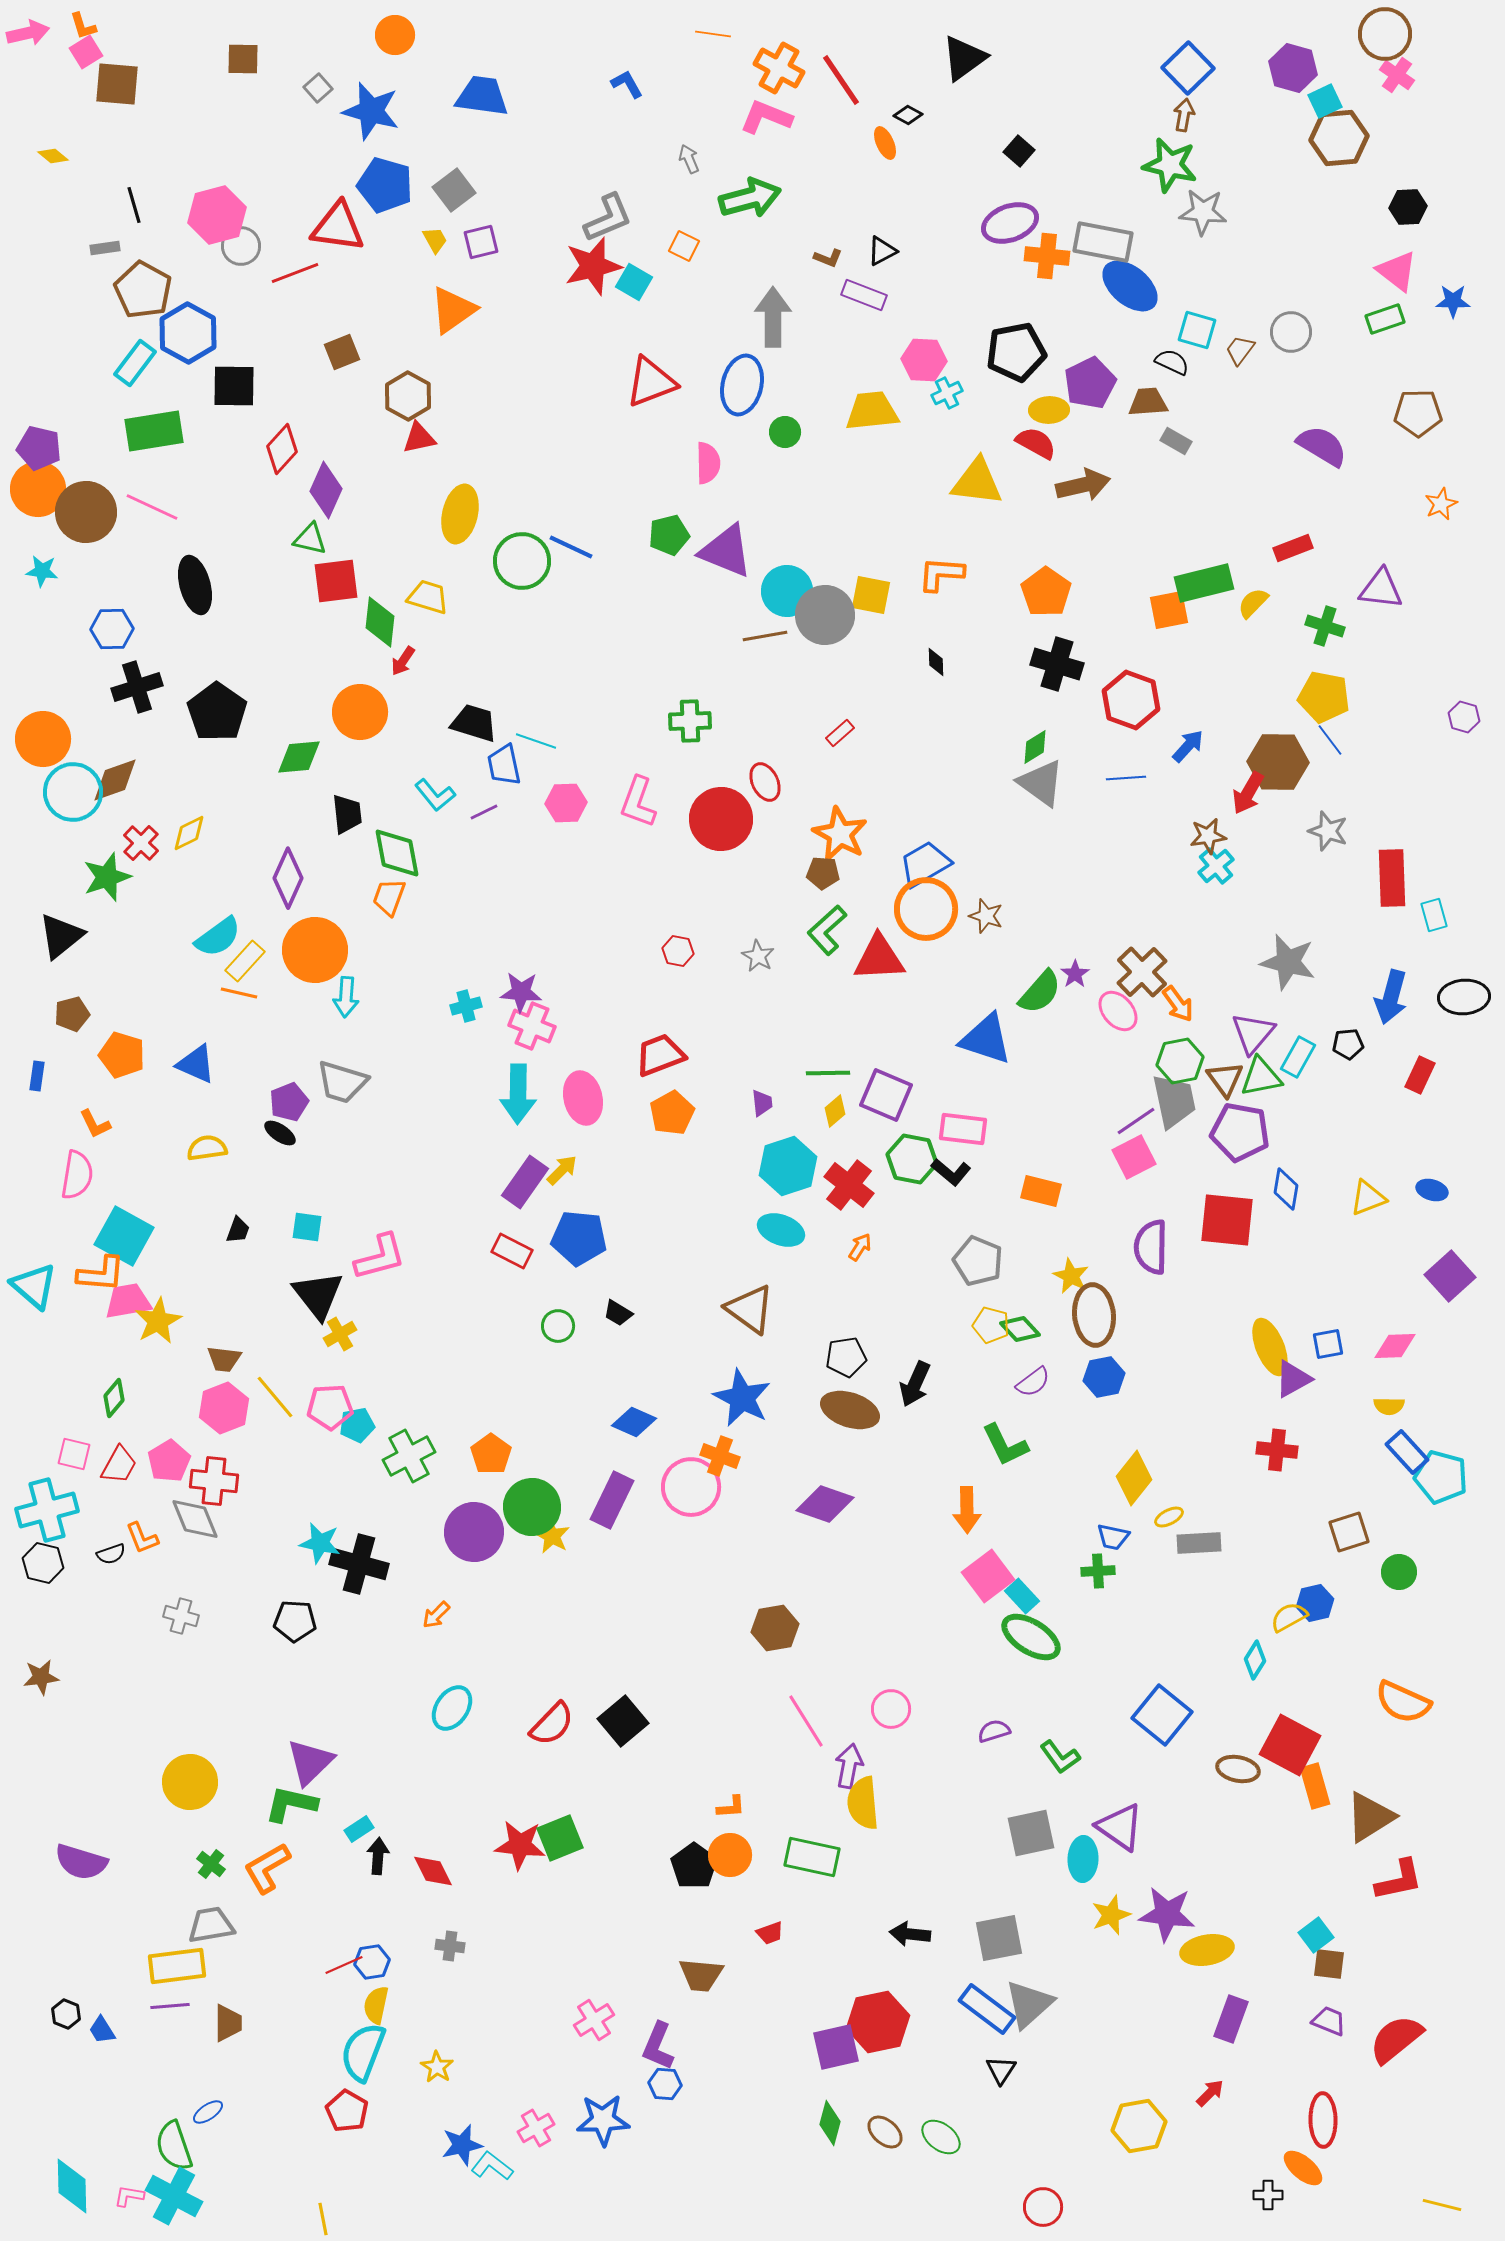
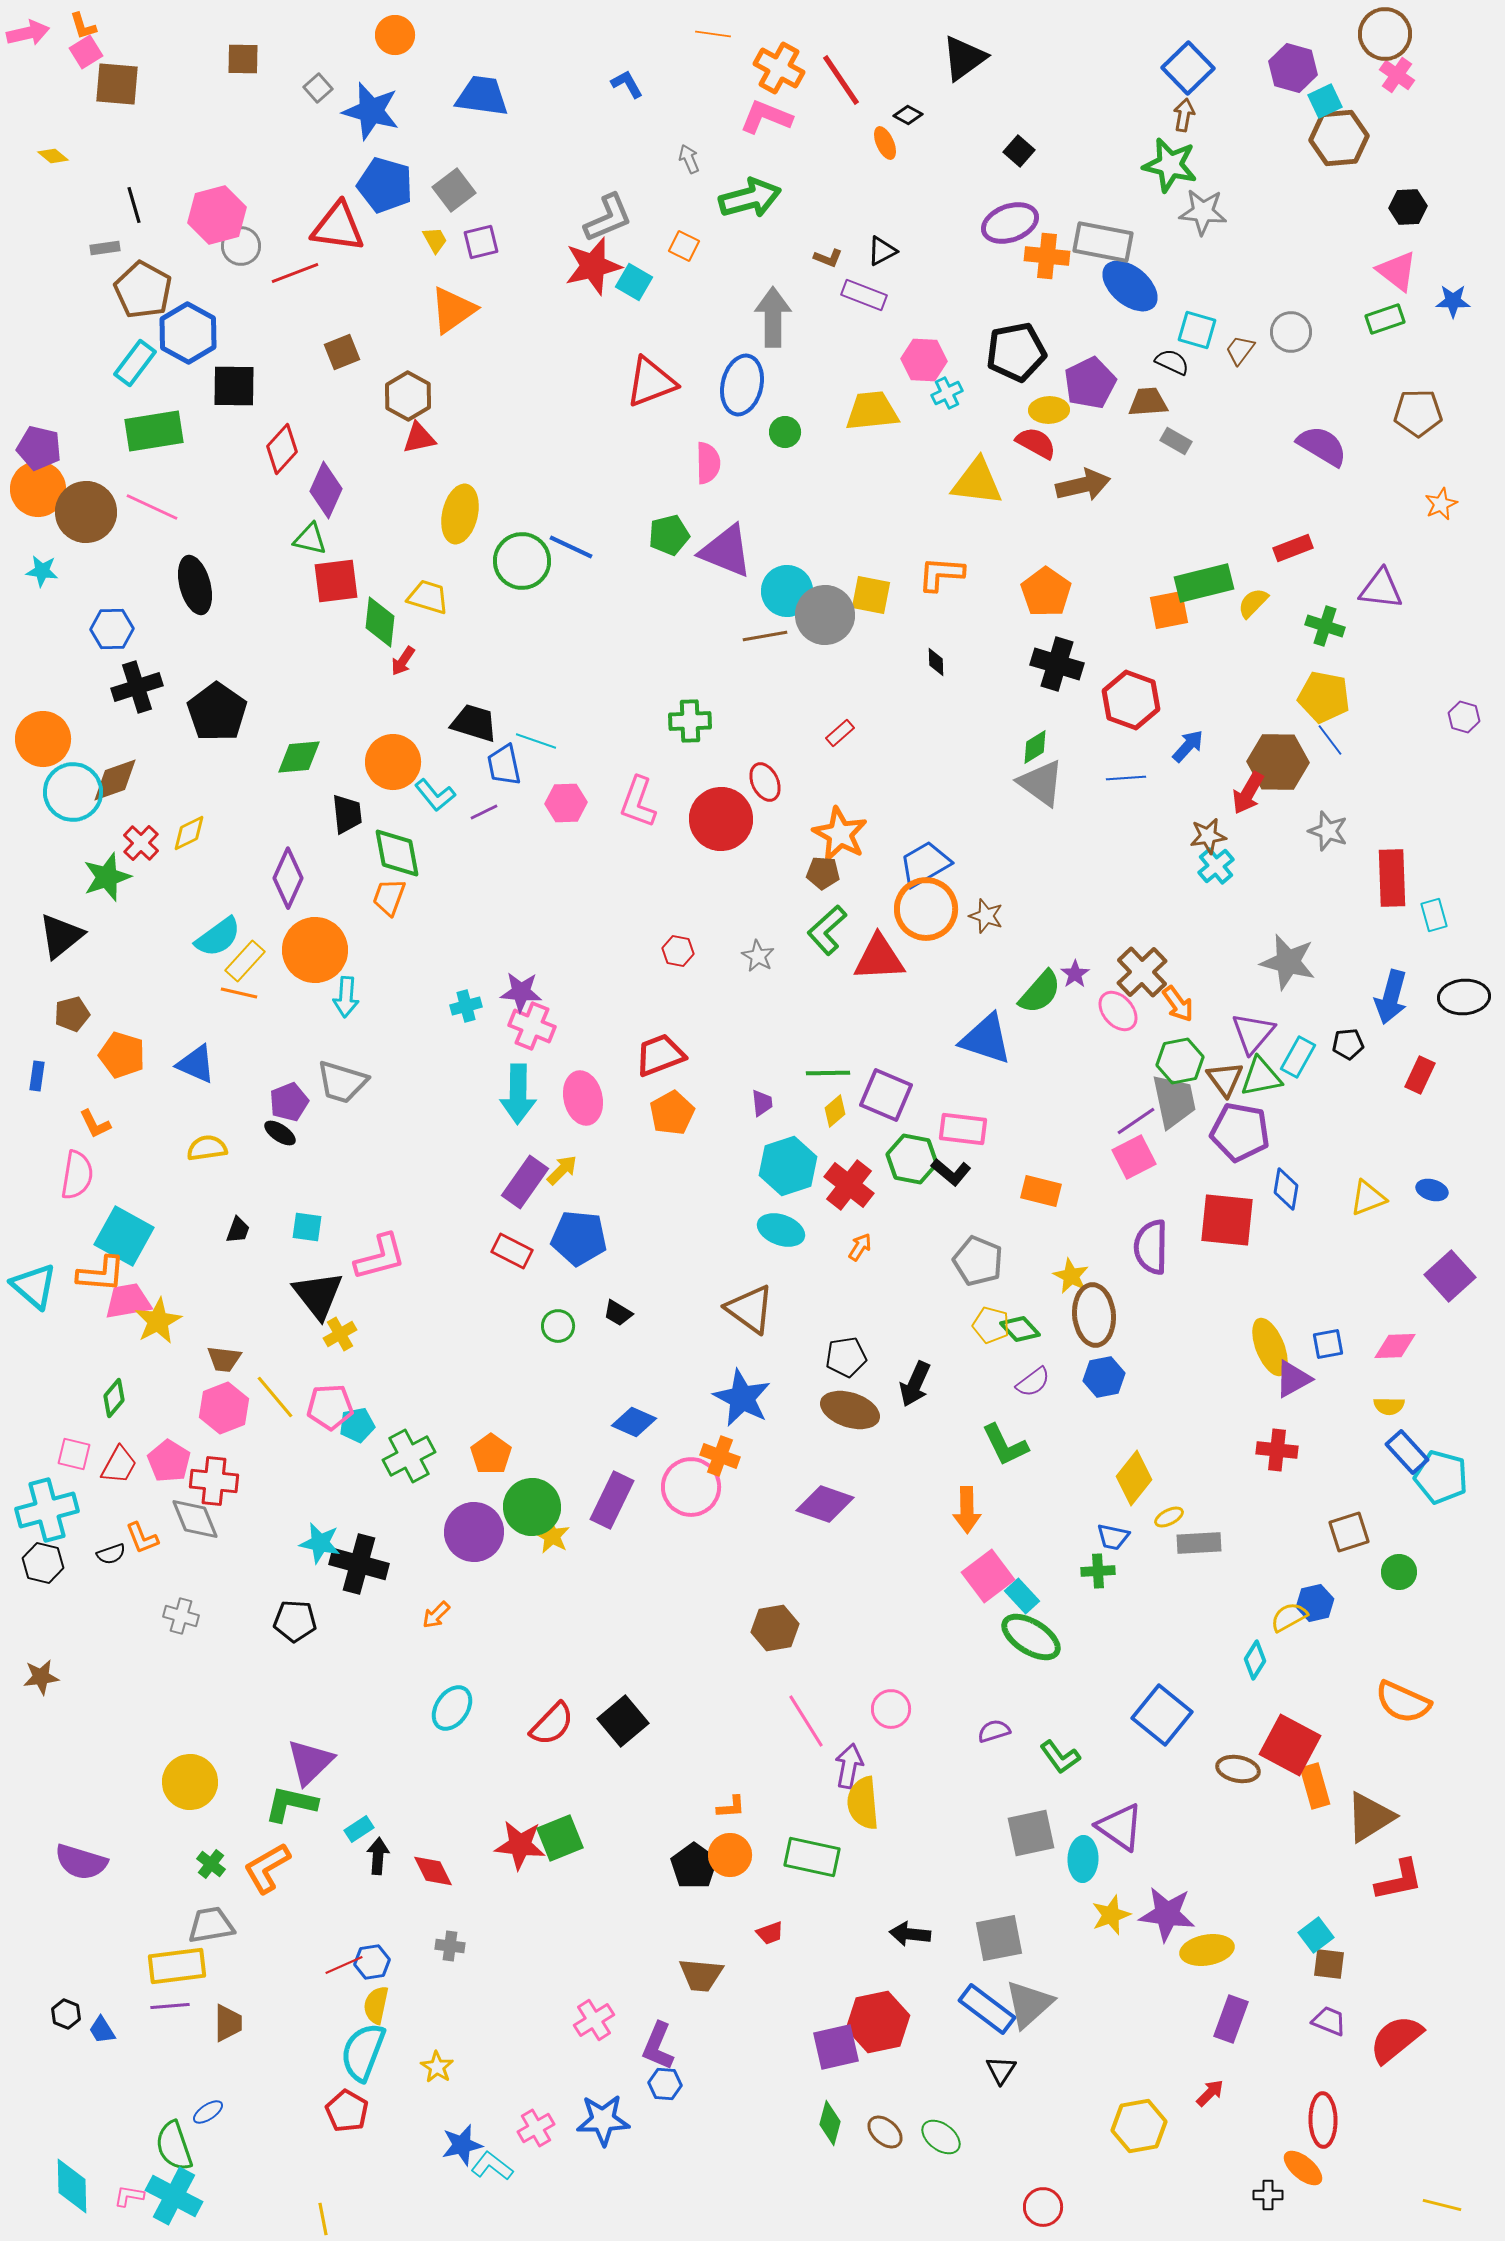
orange circle at (360, 712): moved 33 px right, 50 px down
pink pentagon at (169, 1461): rotated 9 degrees counterclockwise
